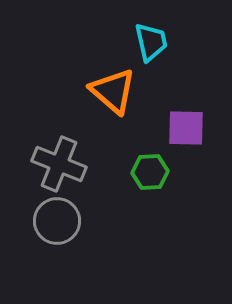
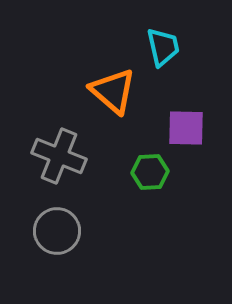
cyan trapezoid: moved 12 px right, 5 px down
gray cross: moved 8 px up
gray circle: moved 10 px down
